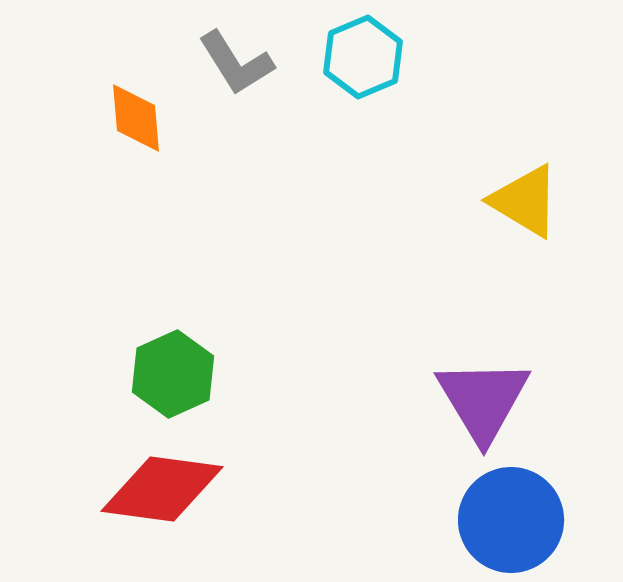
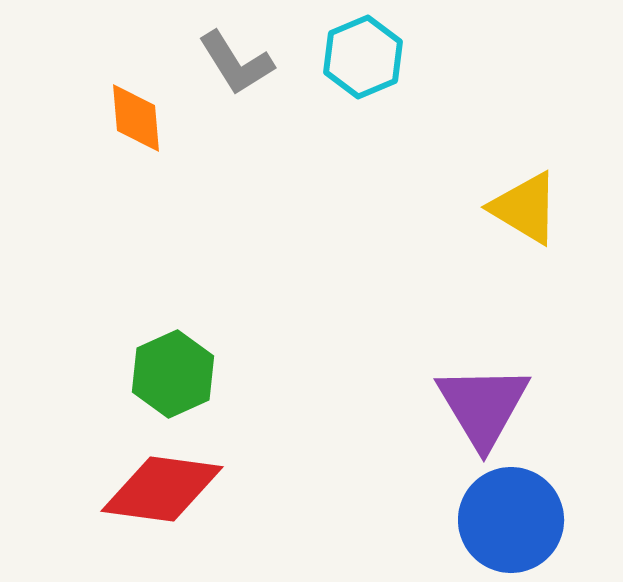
yellow triangle: moved 7 px down
purple triangle: moved 6 px down
